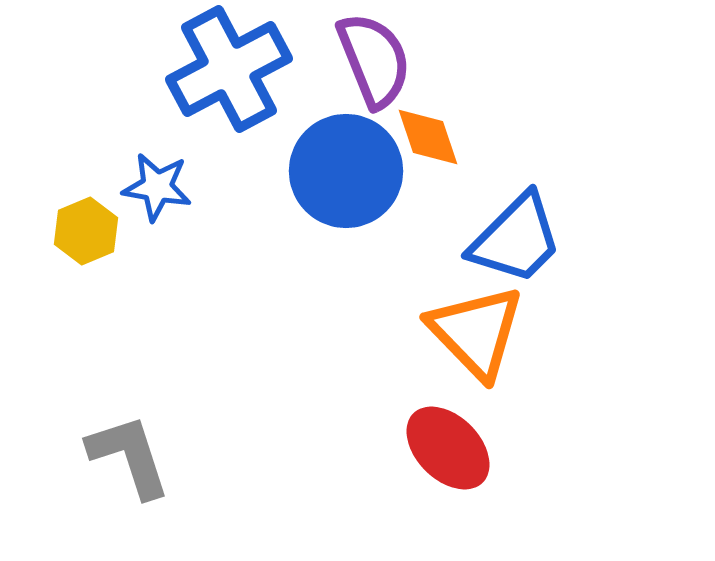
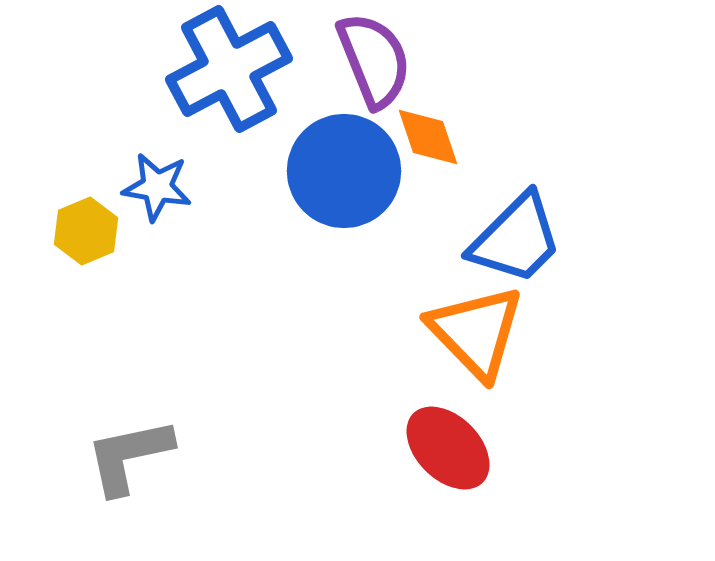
blue circle: moved 2 px left
gray L-shape: rotated 84 degrees counterclockwise
